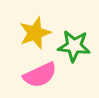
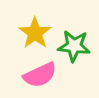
yellow star: rotated 16 degrees counterclockwise
